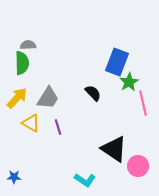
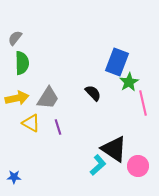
gray semicircle: moved 13 px left, 7 px up; rotated 49 degrees counterclockwise
yellow arrow: rotated 35 degrees clockwise
cyan L-shape: moved 13 px right, 15 px up; rotated 75 degrees counterclockwise
